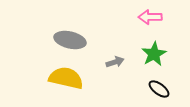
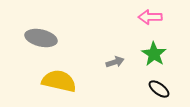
gray ellipse: moved 29 px left, 2 px up
green star: rotated 10 degrees counterclockwise
yellow semicircle: moved 7 px left, 3 px down
